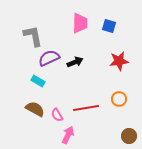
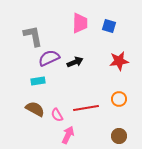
cyan rectangle: rotated 40 degrees counterclockwise
brown circle: moved 10 px left
